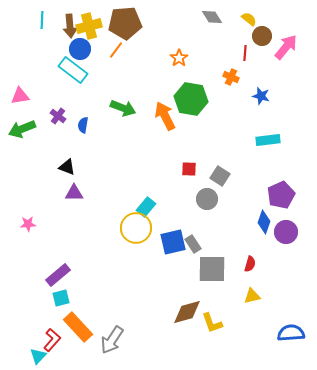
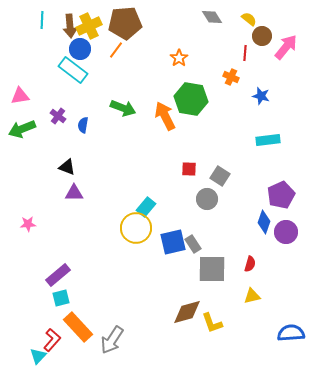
yellow cross at (89, 26): rotated 10 degrees counterclockwise
